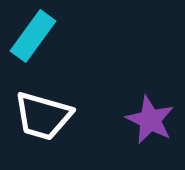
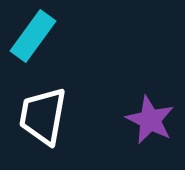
white trapezoid: rotated 84 degrees clockwise
